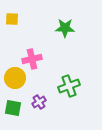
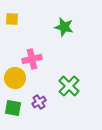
green star: moved 1 px left, 1 px up; rotated 12 degrees clockwise
green cross: rotated 25 degrees counterclockwise
